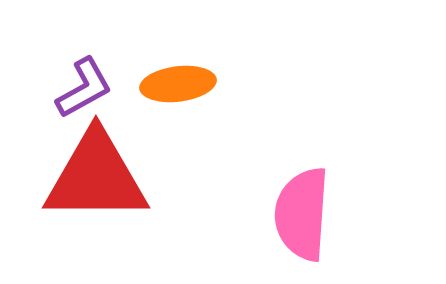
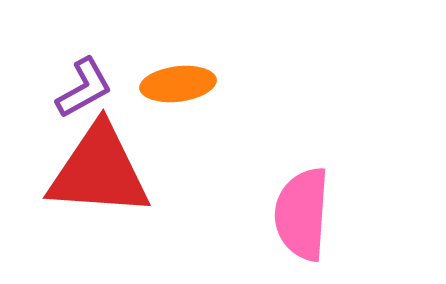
red triangle: moved 3 px right, 6 px up; rotated 4 degrees clockwise
